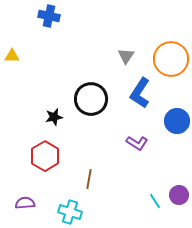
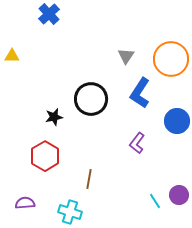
blue cross: moved 2 px up; rotated 35 degrees clockwise
purple L-shape: rotated 95 degrees clockwise
